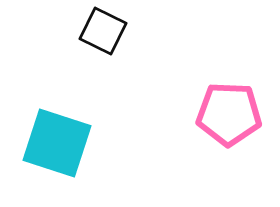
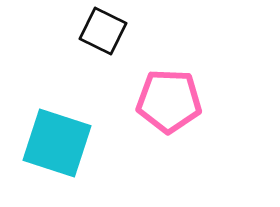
pink pentagon: moved 60 px left, 13 px up
